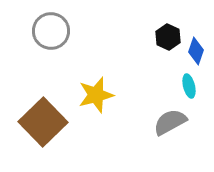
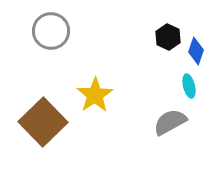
yellow star: moved 1 px left; rotated 18 degrees counterclockwise
